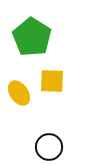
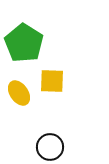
green pentagon: moved 8 px left, 6 px down
black circle: moved 1 px right
